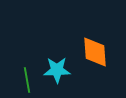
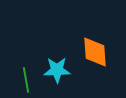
green line: moved 1 px left
